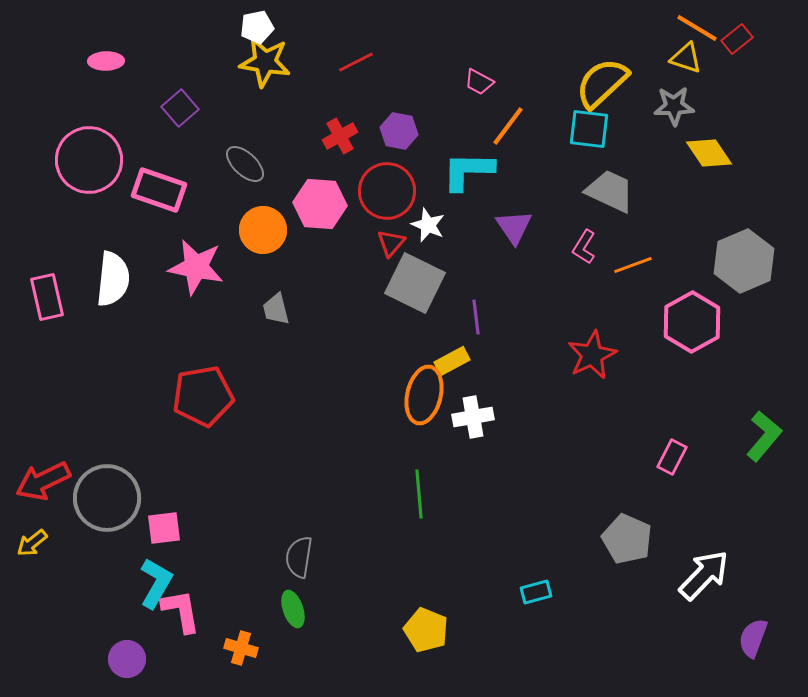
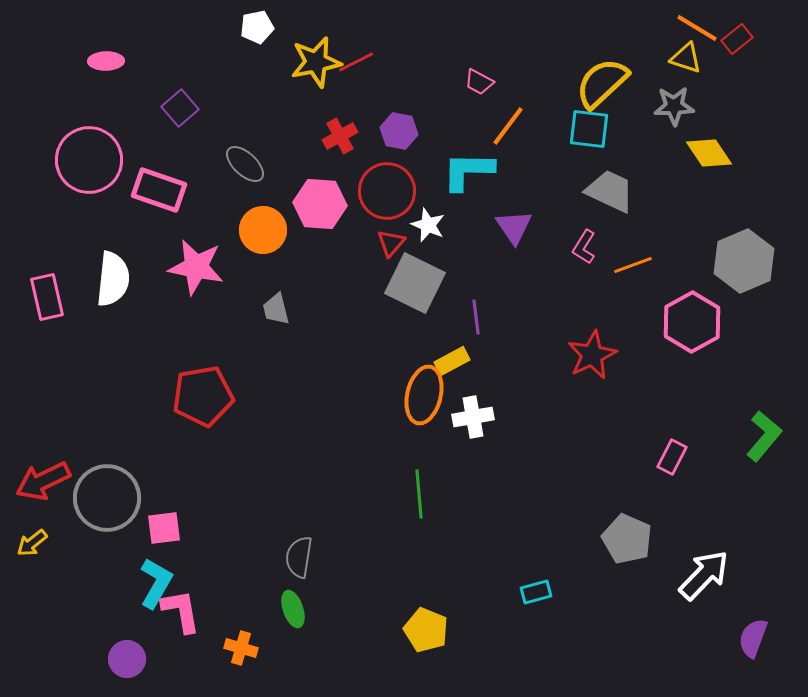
yellow star at (265, 62): moved 51 px right; rotated 21 degrees counterclockwise
